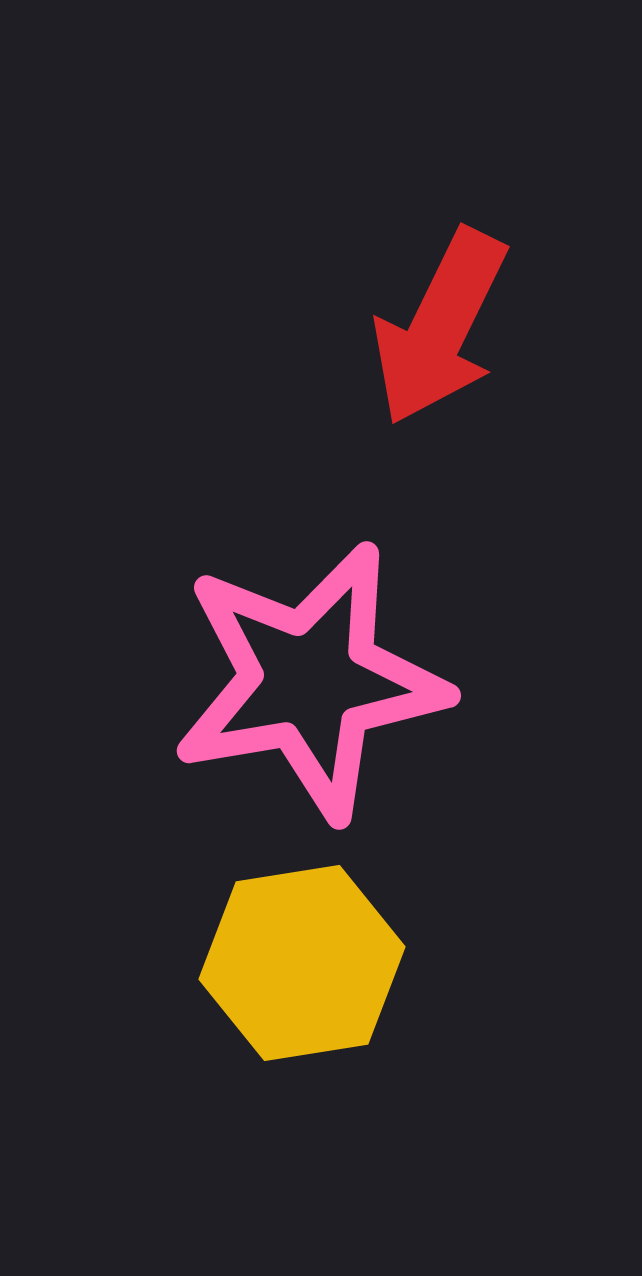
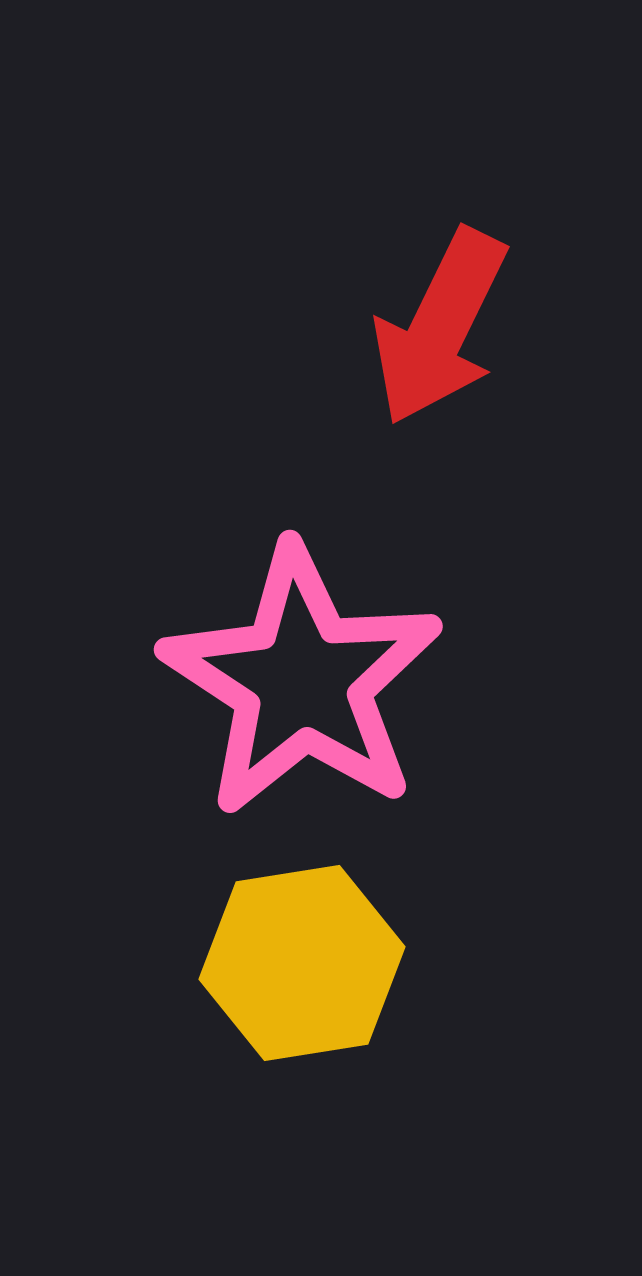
pink star: moved 8 px left; rotated 29 degrees counterclockwise
